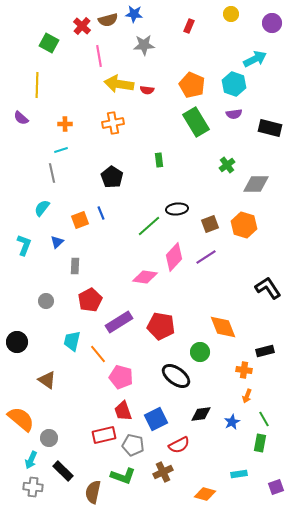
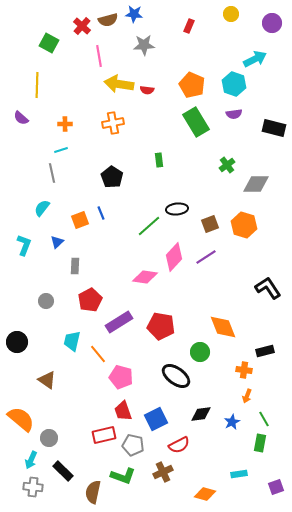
black rectangle at (270, 128): moved 4 px right
